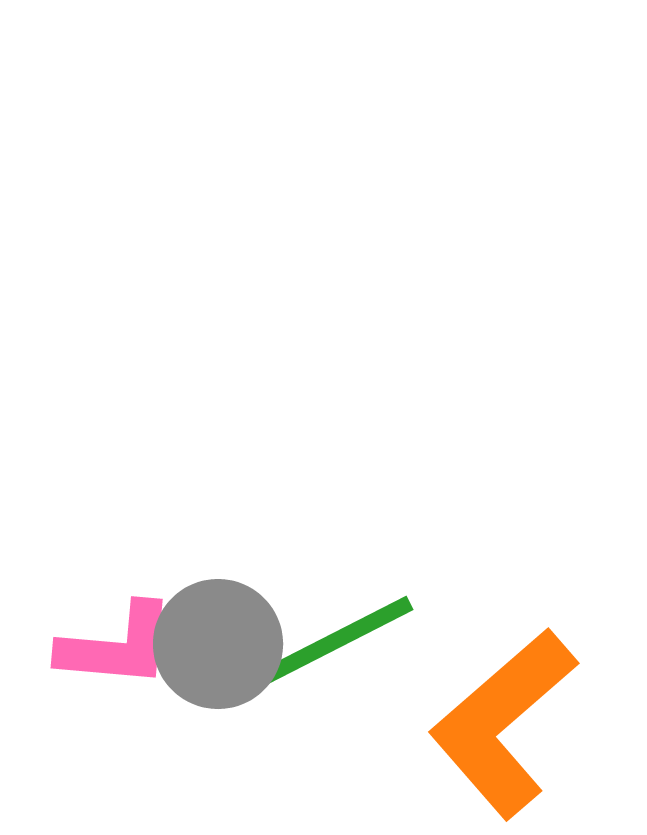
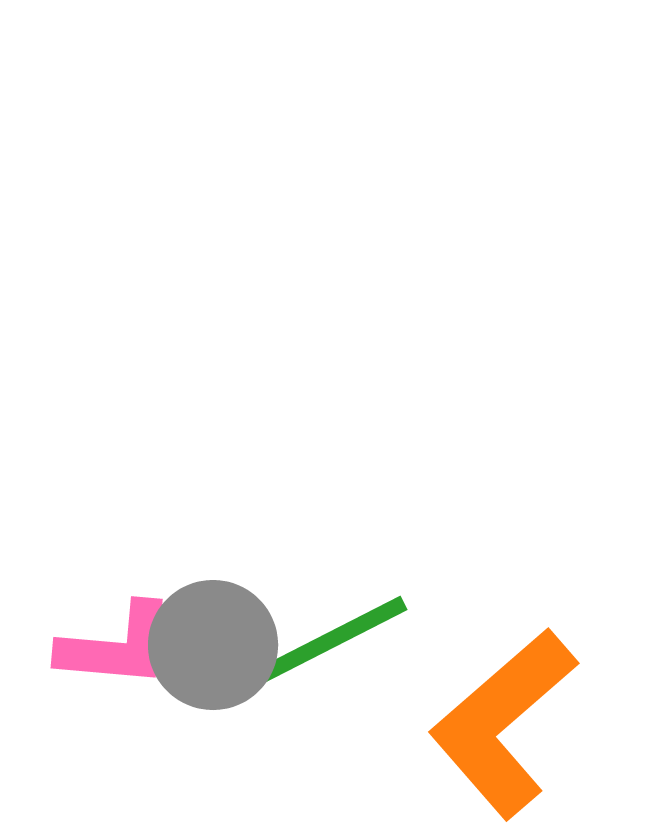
green line: moved 6 px left
gray circle: moved 5 px left, 1 px down
